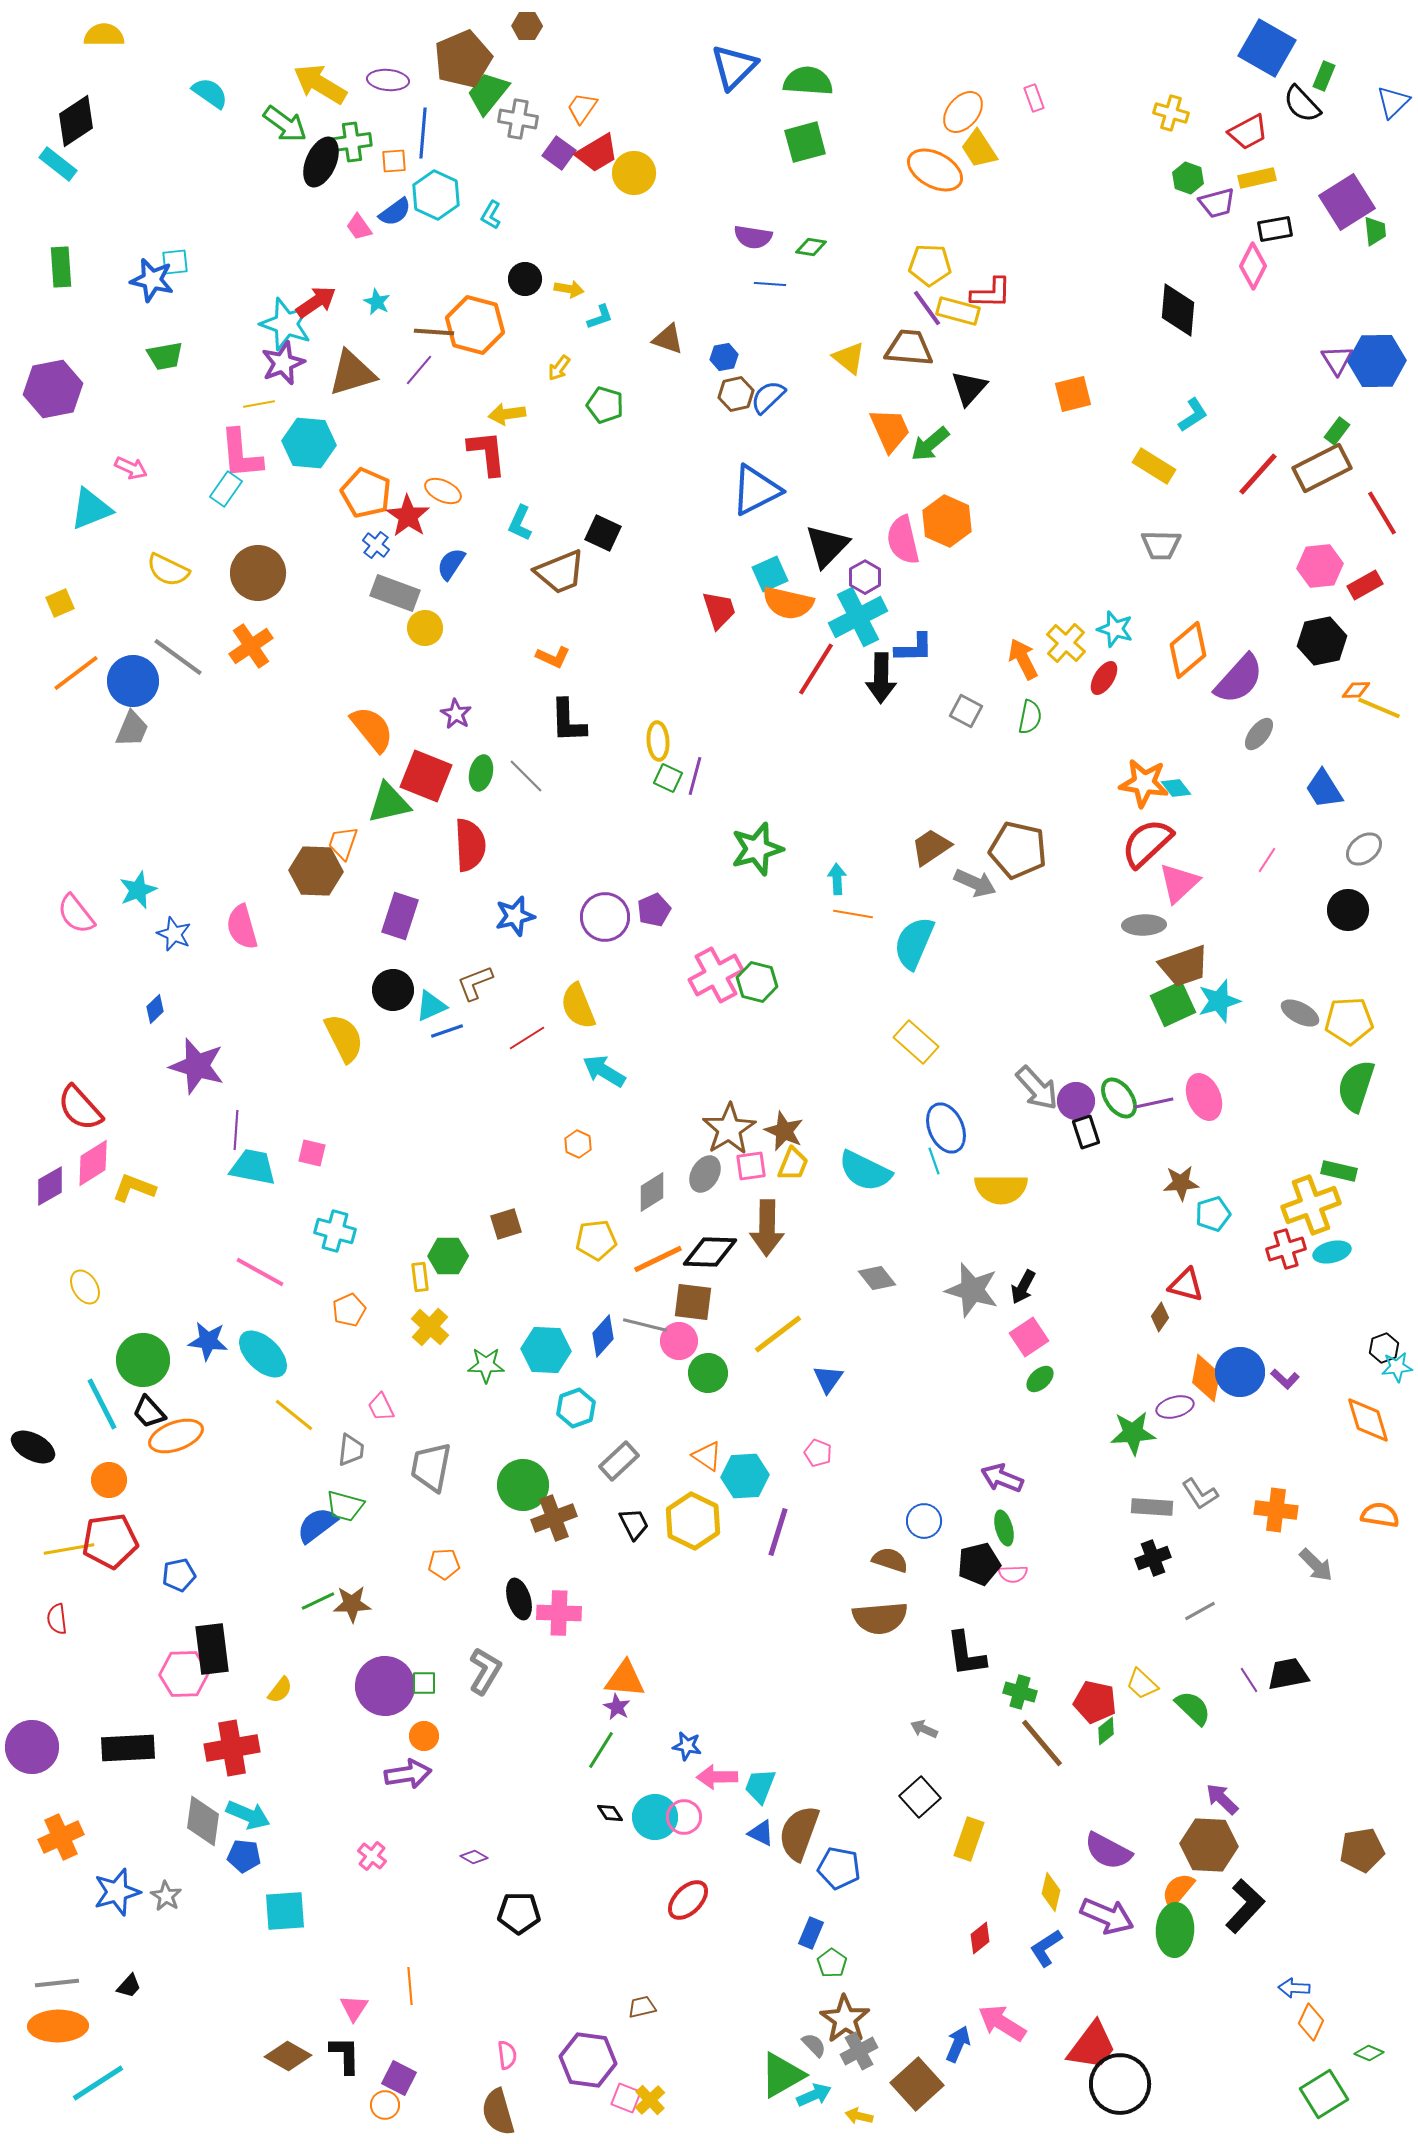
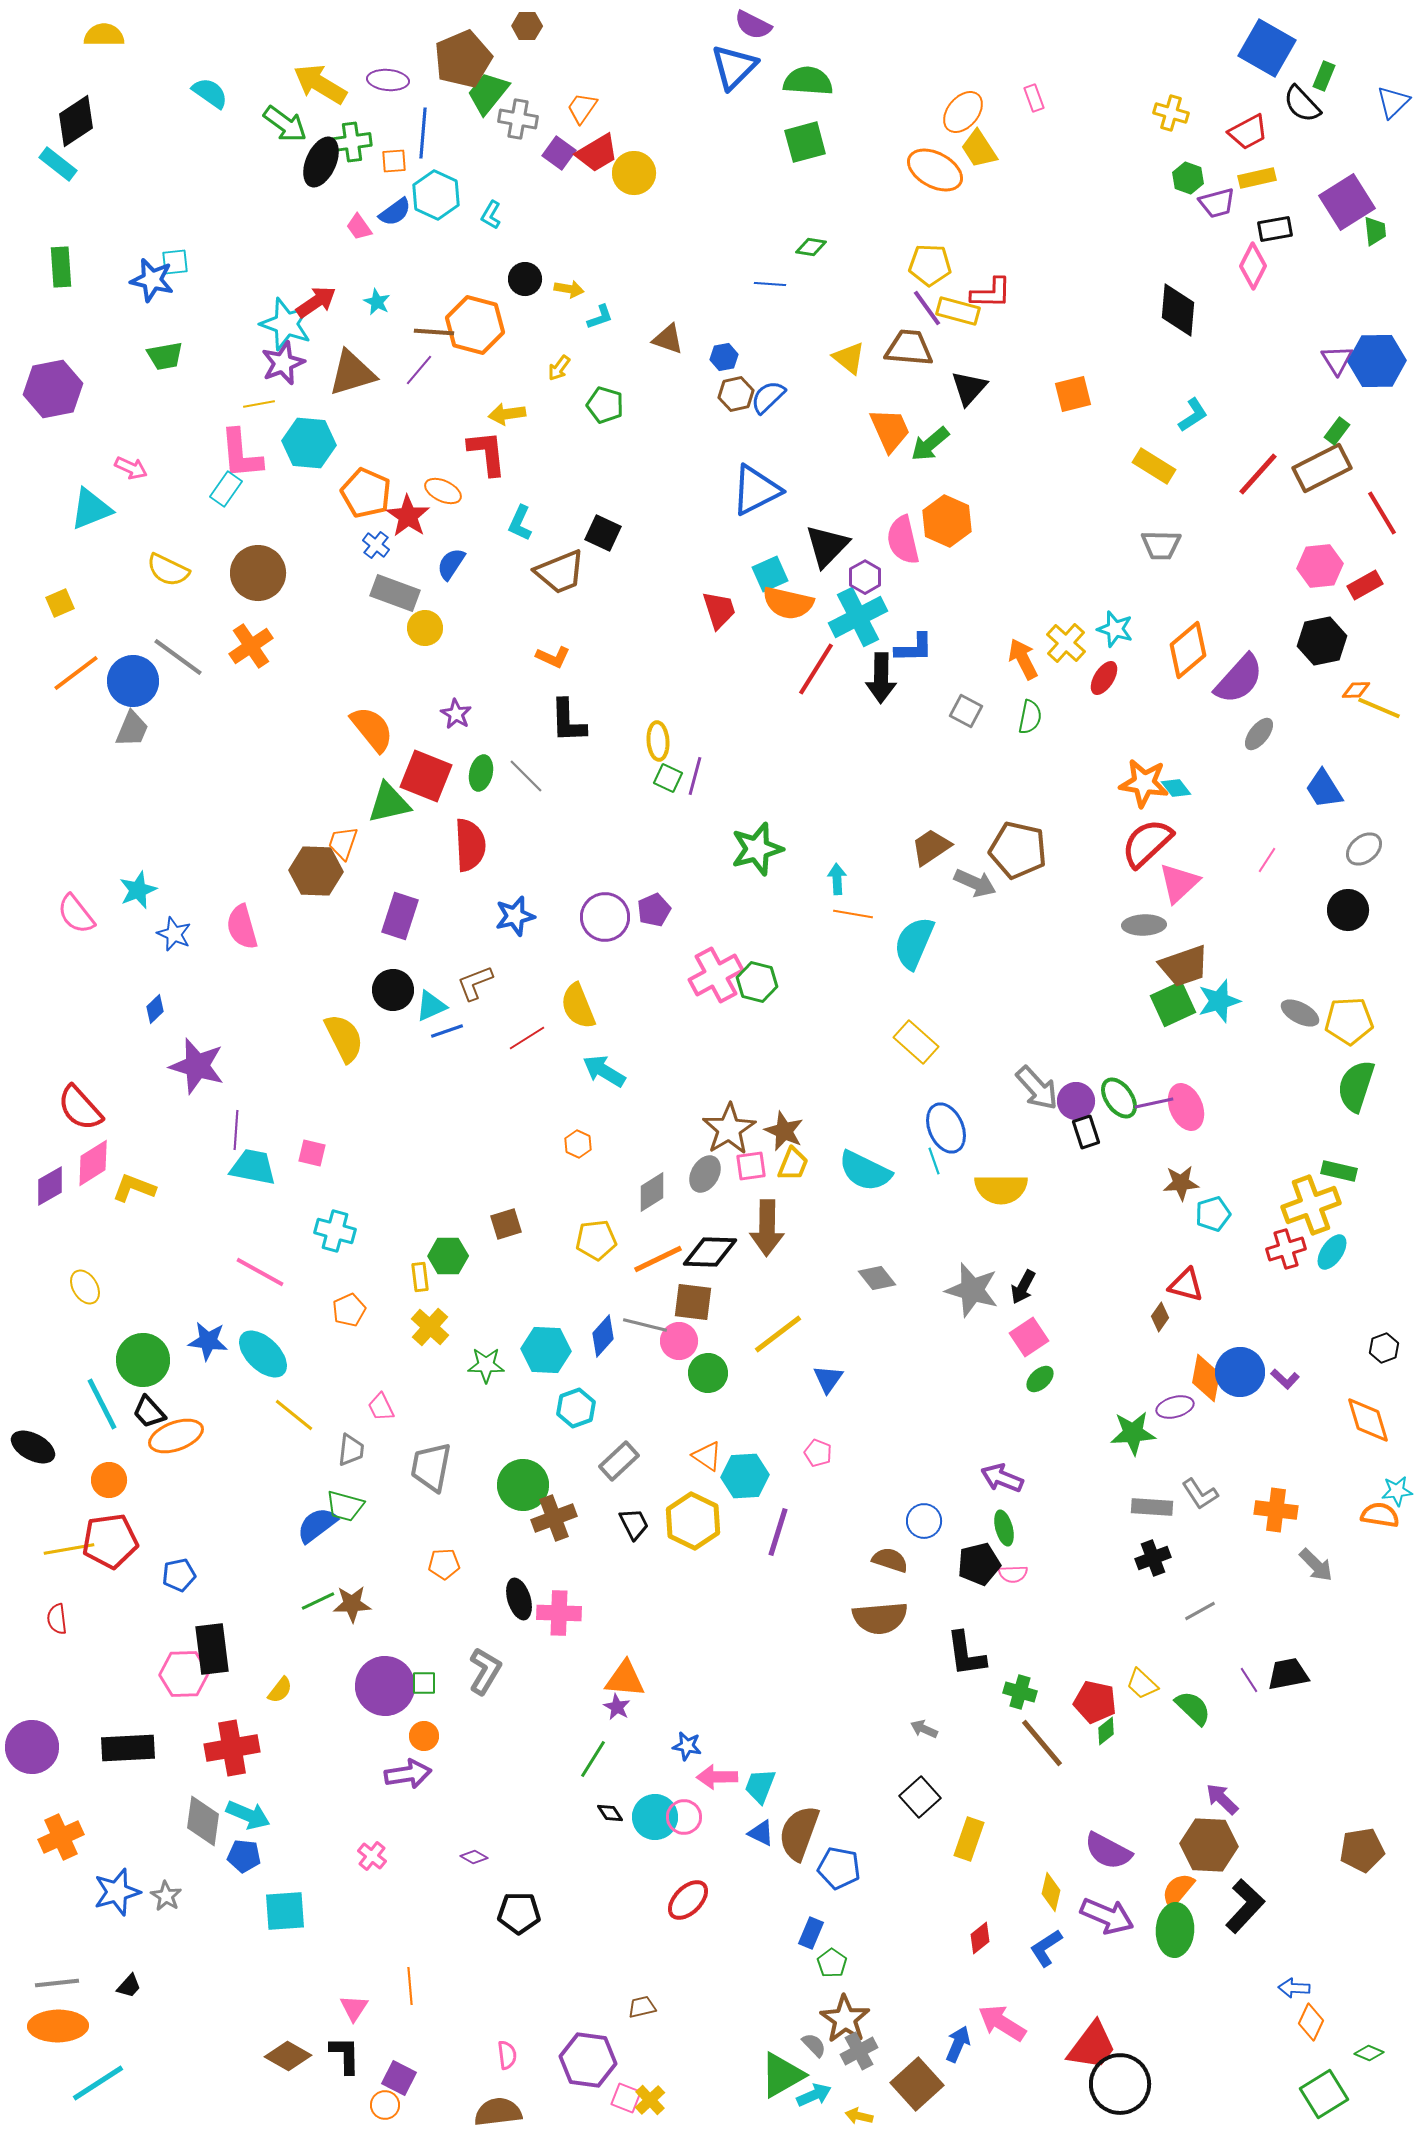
purple semicircle at (753, 237): moved 212 px up; rotated 18 degrees clockwise
pink ellipse at (1204, 1097): moved 18 px left, 10 px down
cyan ellipse at (1332, 1252): rotated 42 degrees counterclockwise
cyan star at (1397, 1367): moved 124 px down
green line at (601, 1750): moved 8 px left, 9 px down
brown semicircle at (498, 2112): rotated 99 degrees clockwise
